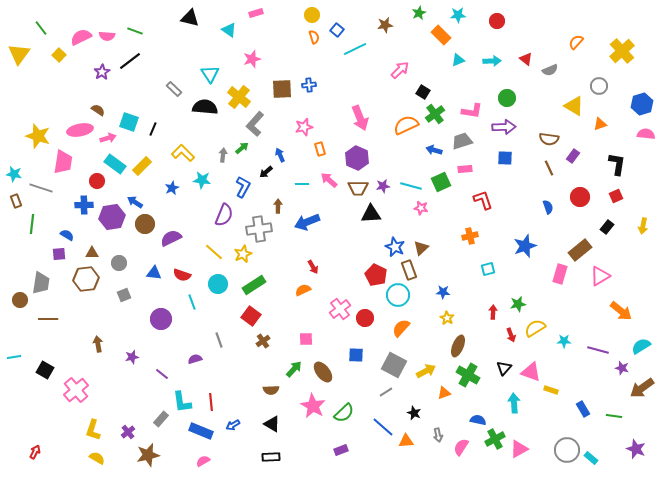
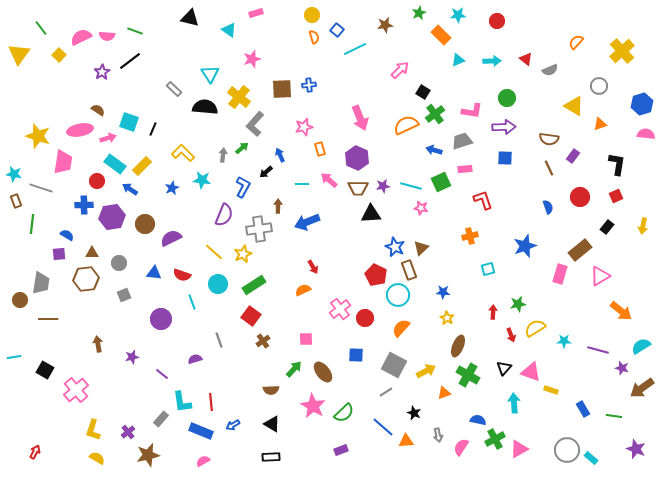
blue arrow at (135, 202): moved 5 px left, 13 px up
